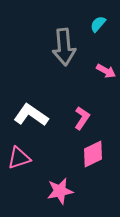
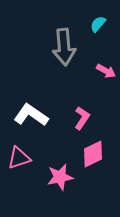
pink star: moved 14 px up
